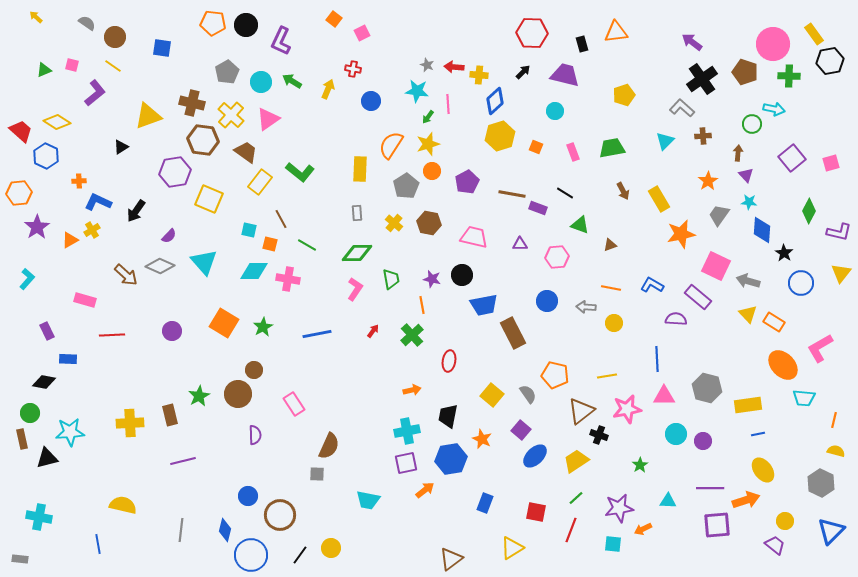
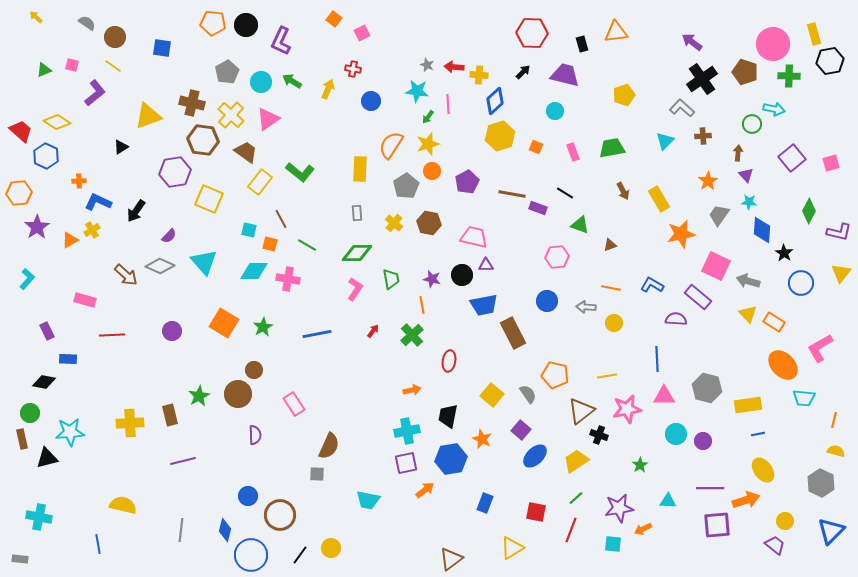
yellow rectangle at (814, 34): rotated 20 degrees clockwise
purple triangle at (520, 244): moved 34 px left, 21 px down
